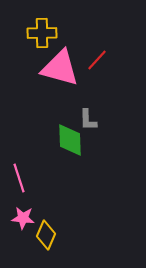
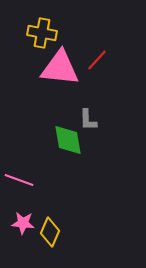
yellow cross: rotated 12 degrees clockwise
pink triangle: rotated 9 degrees counterclockwise
green diamond: moved 2 px left; rotated 8 degrees counterclockwise
pink line: moved 2 px down; rotated 52 degrees counterclockwise
pink star: moved 5 px down
yellow diamond: moved 4 px right, 3 px up
